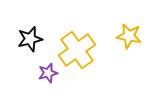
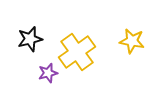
yellow star: moved 3 px right, 5 px down
yellow cross: moved 2 px down
